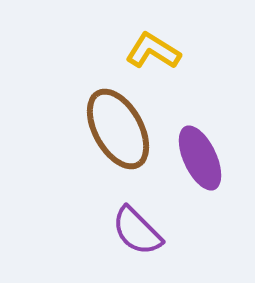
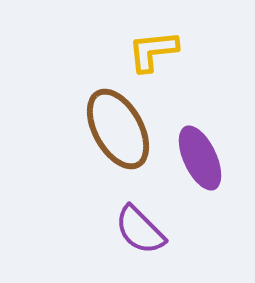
yellow L-shape: rotated 38 degrees counterclockwise
purple semicircle: moved 3 px right, 1 px up
